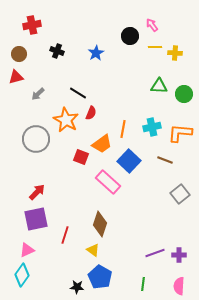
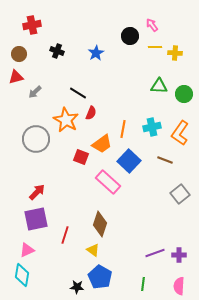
gray arrow: moved 3 px left, 2 px up
orange L-shape: rotated 60 degrees counterclockwise
cyan diamond: rotated 25 degrees counterclockwise
